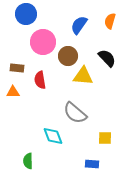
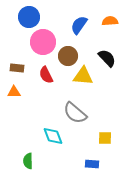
blue circle: moved 3 px right, 3 px down
orange semicircle: rotated 70 degrees clockwise
red semicircle: moved 6 px right, 5 px up; rotated 18 degrees counterclockwise
orange triangle: moved 1 px right
